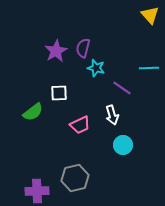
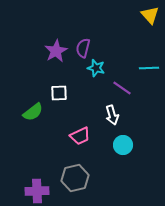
pink trapezoid: moved 11 px down
